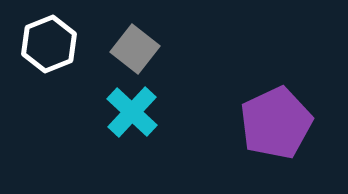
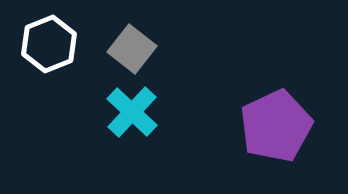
gray square: moved 3 px left
purple pentagon: moved 3 px down
